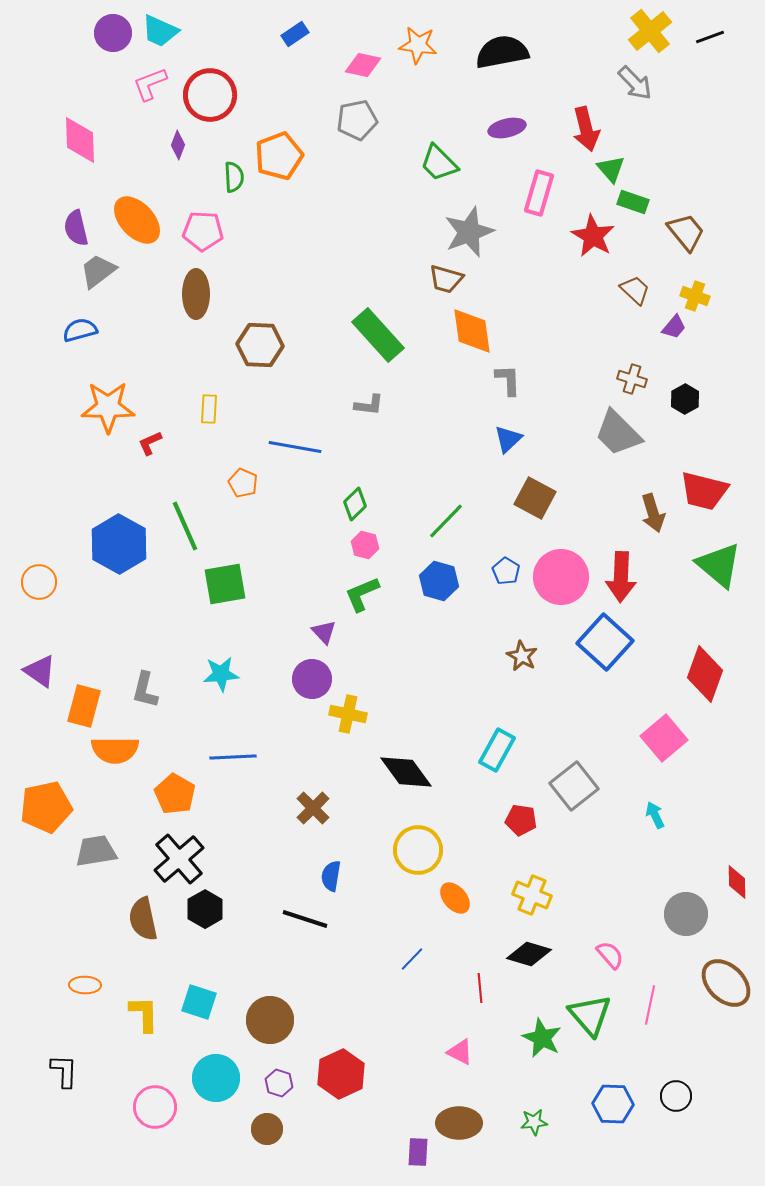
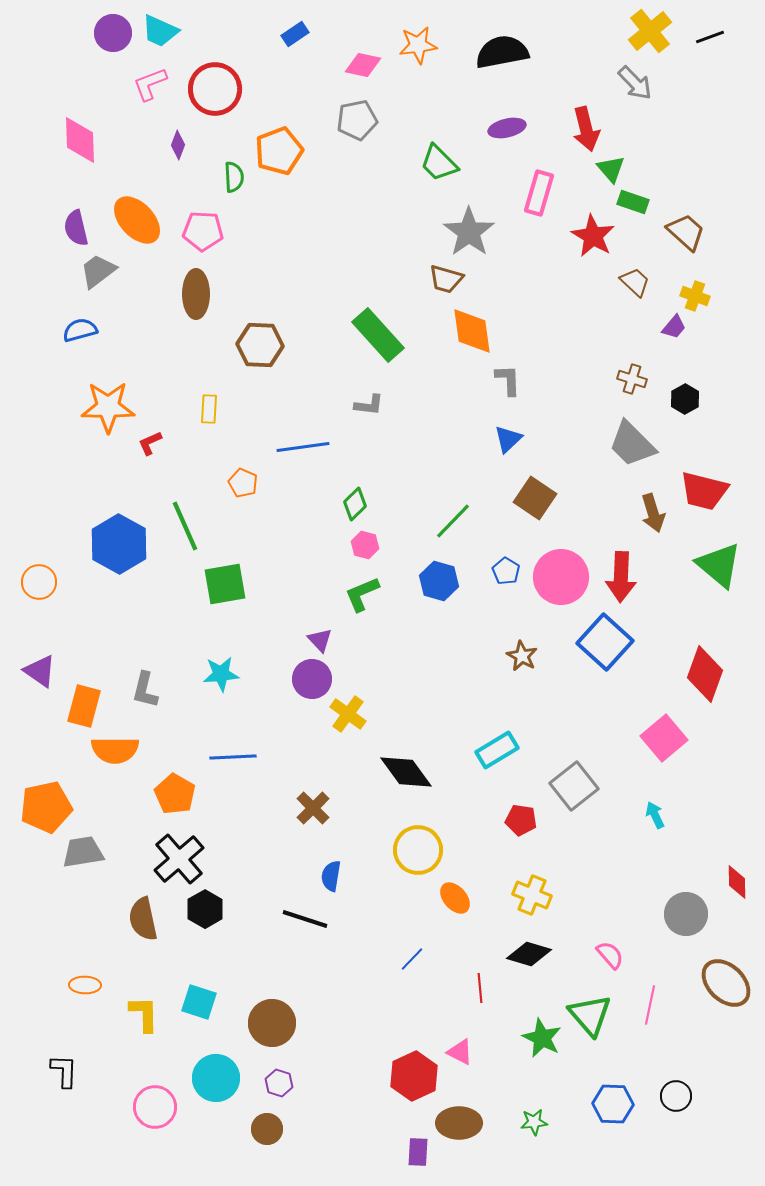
orange star at (418, 45): rotated 15 degrees counterclockwise
red circle at (210, 95): moved 5 px right, 6 px up
orange pentagon at (279, 156): moved 5 px up
gray star at (469, 232): rotated 15 degrees counterclockwise
brown trapezoid at (686, 232): rotated 9 degrees counterclockwise
brown trapezoid at (635, 290): moved 8 px up
gray trapezoid at (618, 433): moved 14 px right, 11 px down
blue line at (295, 447): moved 8 px right; rotated 18 degrees counterclockwise
brown square at (535, 498): rotated 6 degrees clockwise
green line at (446, 521): moved 7 px right
purple triangle at (324, 632): moved 4 px left, 8 px down
yellow cross at (348, 714): rotated 24 degrees clockwise
cyan rectangle at (497, 750): rotated 30 degrees clockwise
gray trapezoid at (96, 851): moved 13 px left, 1 px down
brown circle at (270, 1020): moved 2 px right, 3 px down
red hexagon at (341, 1074): moved 73 px right, 2 px down
